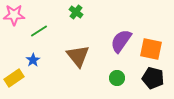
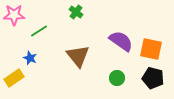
purple semicircle: rotated 90 degrees clockwise
blue star: moved 3 px left, 2 px up; rotated 16 degrees counterclockwise
